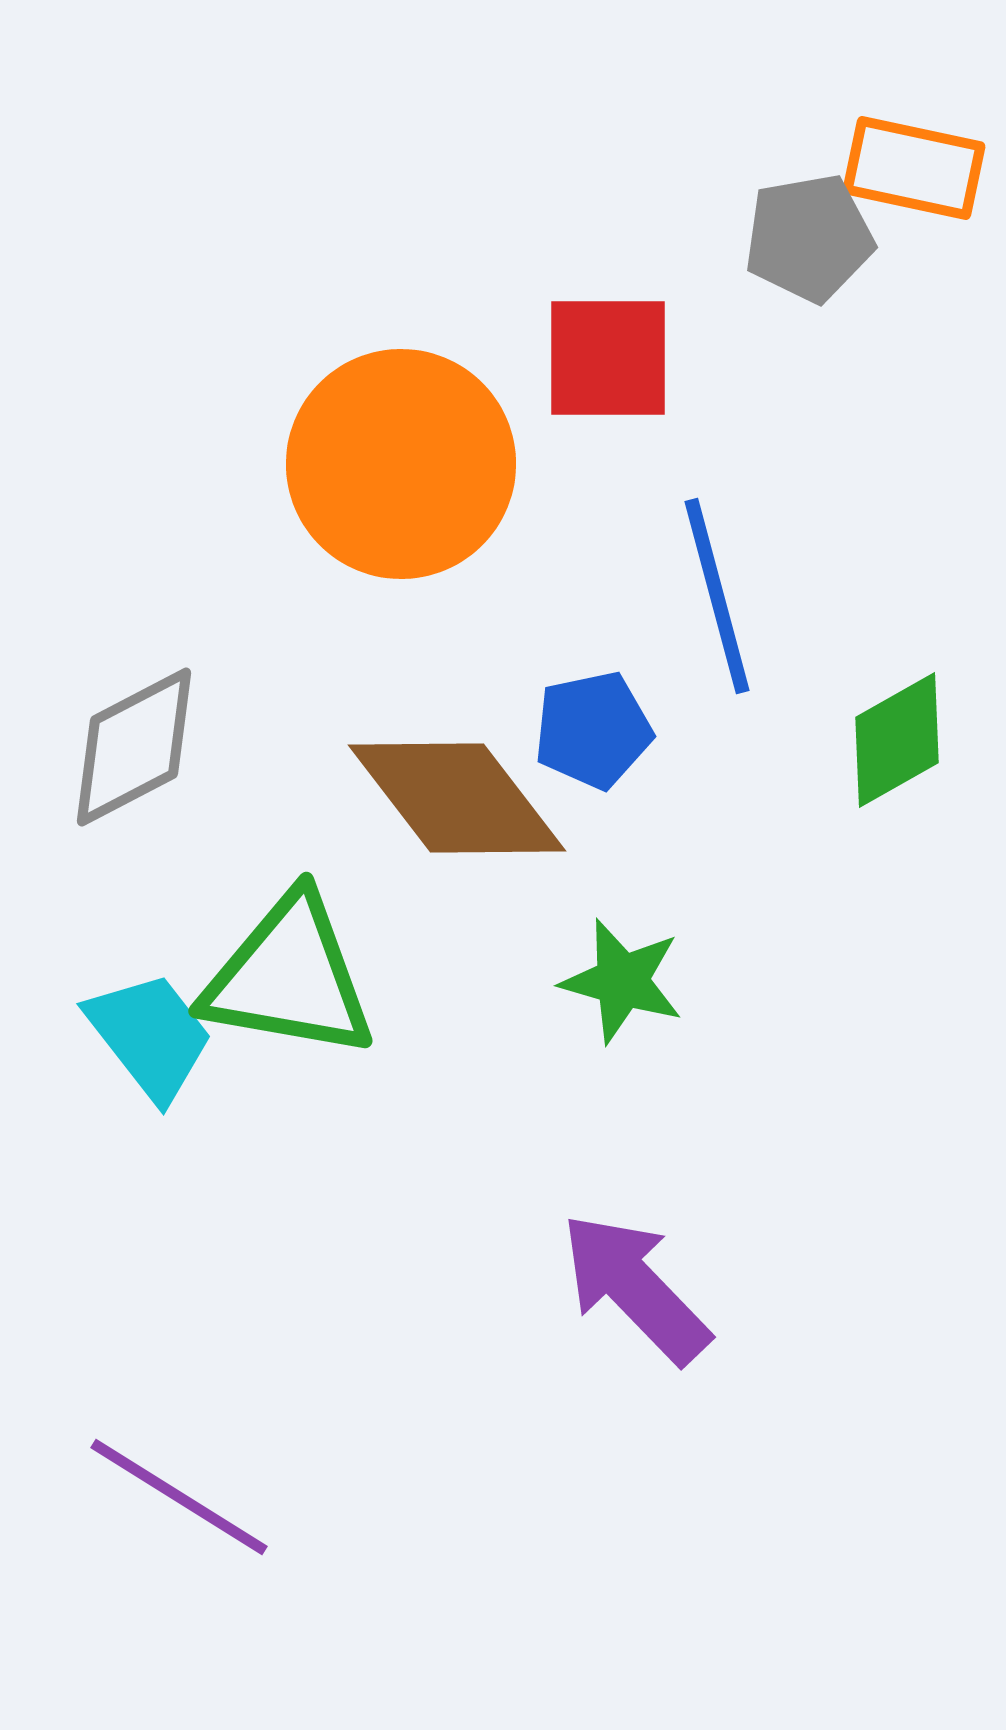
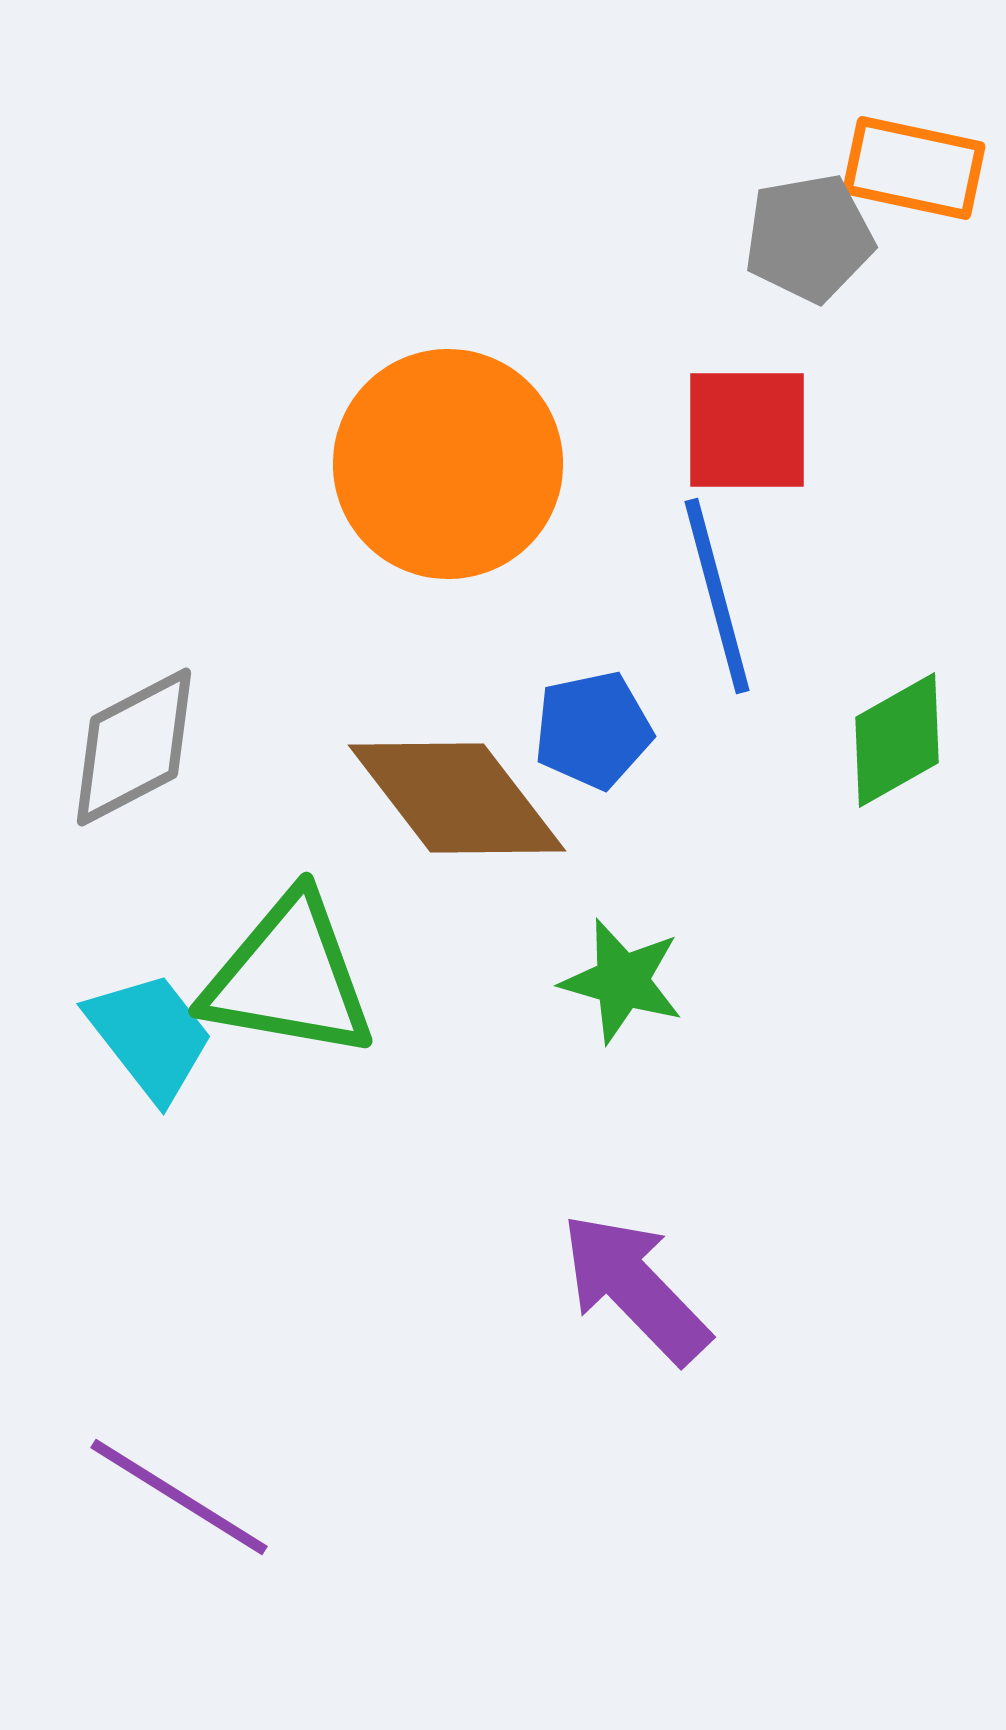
red square: moved 139 px right, 72 px down
orange circle: moved 47 px right
